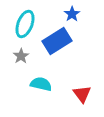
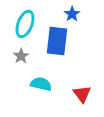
blue rectangle: rotated 52 degrees counterclockwise
